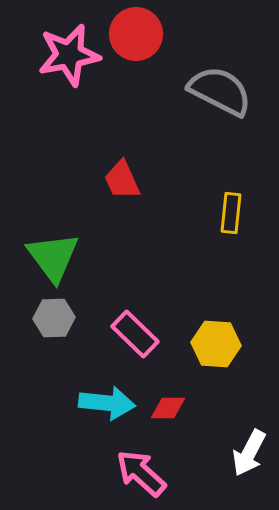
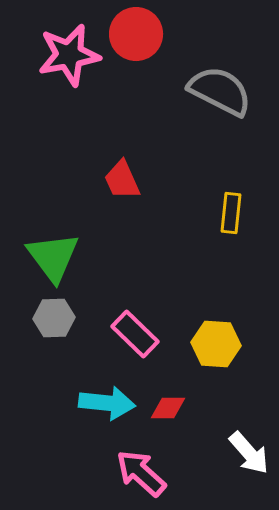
white arrow: rotated 69 degrees counterclockwise
